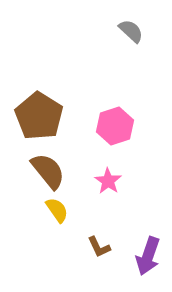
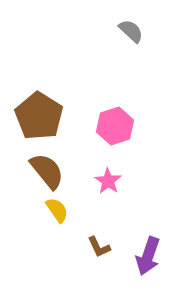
brown semicircle: moved 1 px left
